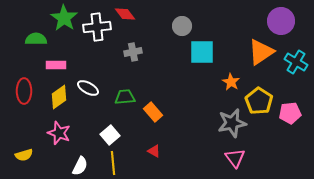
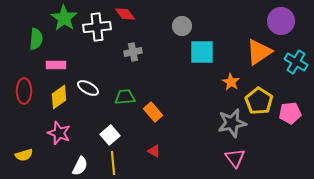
green semicircle: rotated 95 degrees clockwise
orange triangle: moved 2 px left
